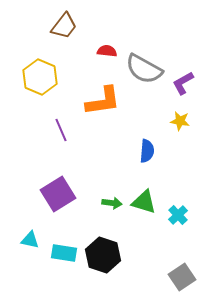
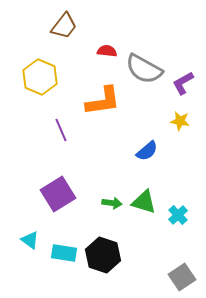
blue semicircle: rotated 45 degrees clockwise
cyan triangle: rotated 24 degrees clockwise
